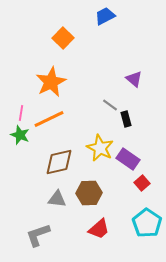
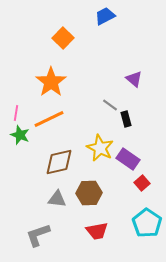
orange star: rotated 8 degrees counterclockwise
pink line: moved 5 px left
red trapezoid: moved 2 px left, 2 px down; rotated 30 degrees clockwise
